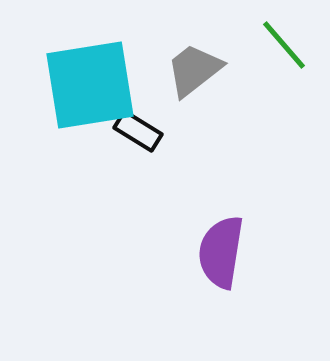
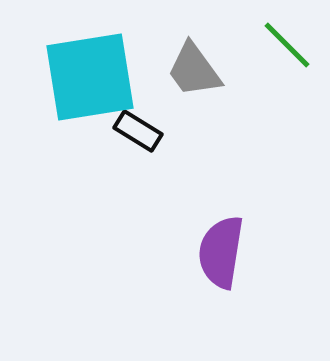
green line: moved 3 px right; rotated 4 degrees counterclockwise
gray trapezoid: rotated 88 degrees counterclockwise
cyan square: moved 8 px up
